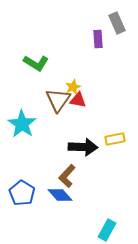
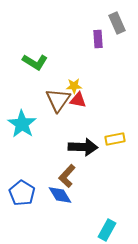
green L-shape: moved 1 px left, 1 px up
yellow star: moved 1 px right, 1 px up; rotated 21 degrees clockwise
blue diamond: rotated 10 degrees clockwise
